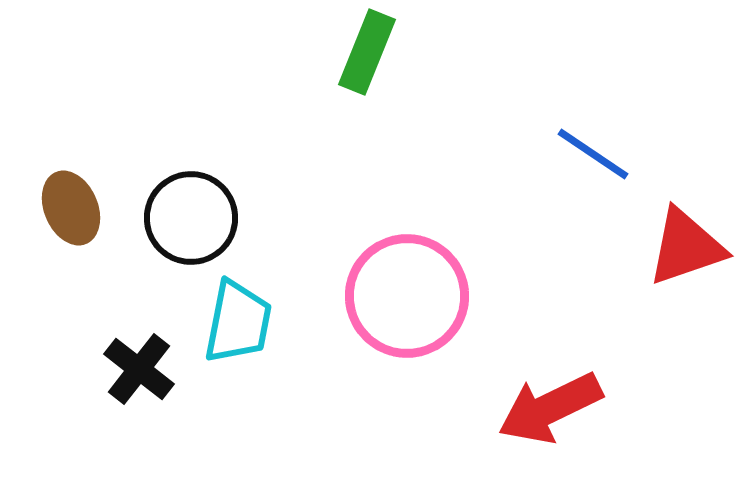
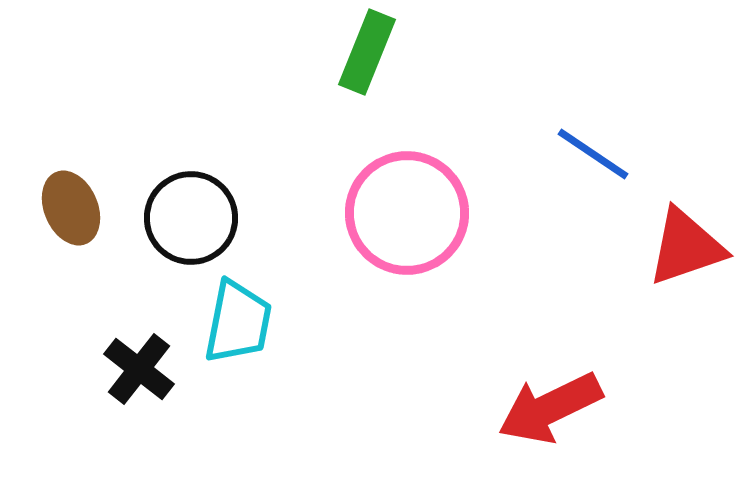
pink circle: moved 83 px up
